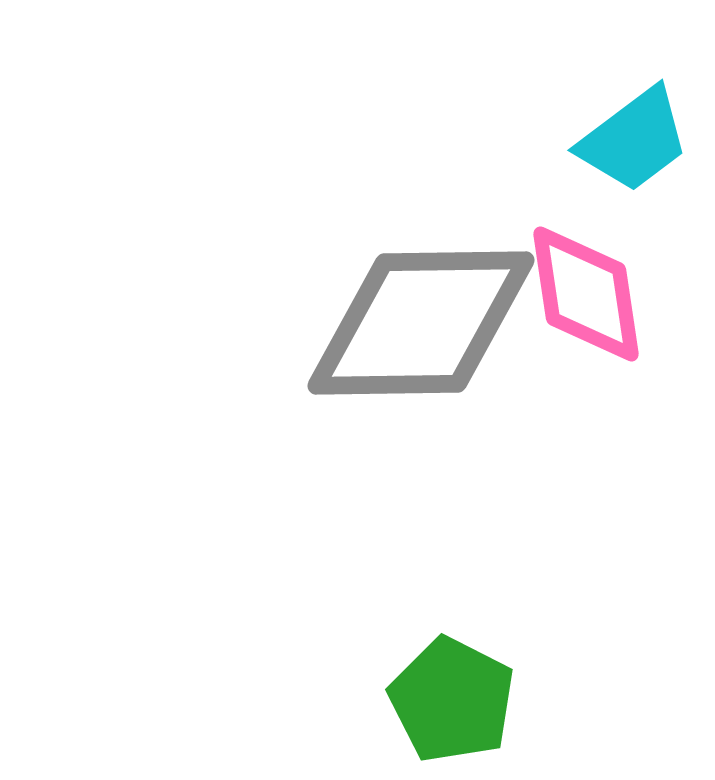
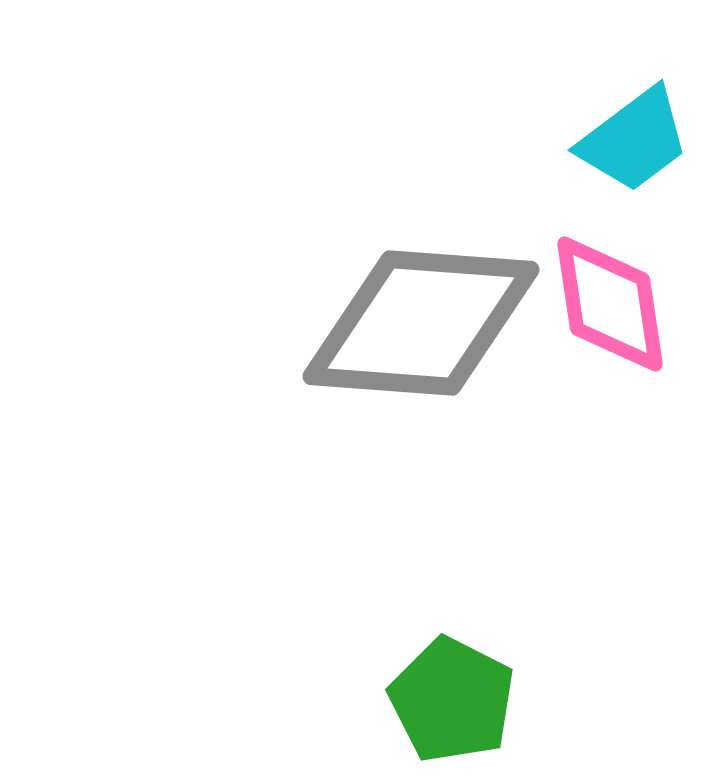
pink diamond: moved 24 px right, 10 px down
gray diamond: rotated 5 degrees clockwise
